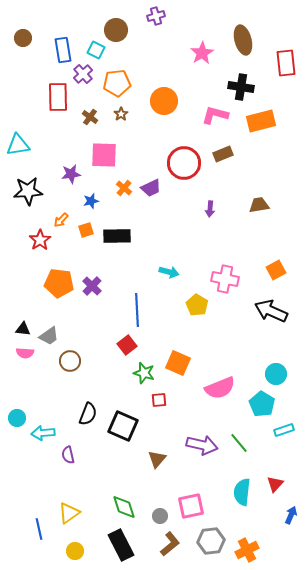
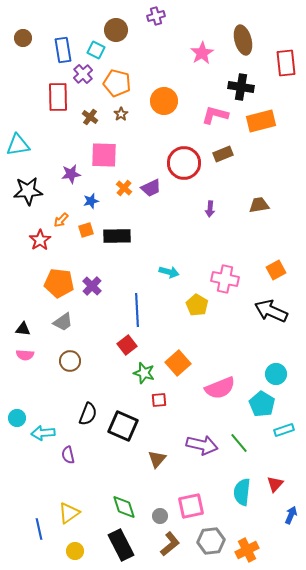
orange pentagon at (117, 83): rotated 20 degrees clockwise
gray trapezoid at (49, 336): moved 14 px right, 14 px up
pink semicircle at (25, 353): moved 2 px down
orange square at (178, 363): rotated 25 degrees clockwise
